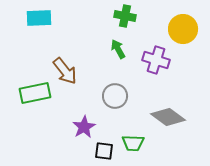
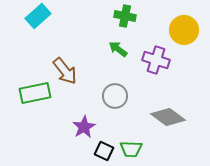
cyan rectangle: moved 1 px left, 2 px up; rotated 40 degrees counterclockwise
yellow circle: moved 1 px right, 1 px down
green arrow: rotated 24 degrees counterclockwise
green trapezoid: moved 2 px left, 6 px down
black square: rotated 18 degrees clockwise
